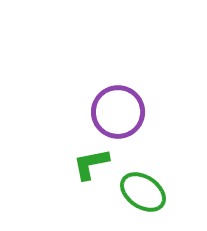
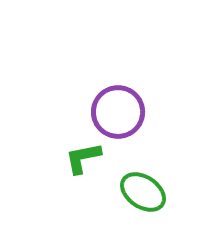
green L-shape: moved 8 px left, 6 px up
